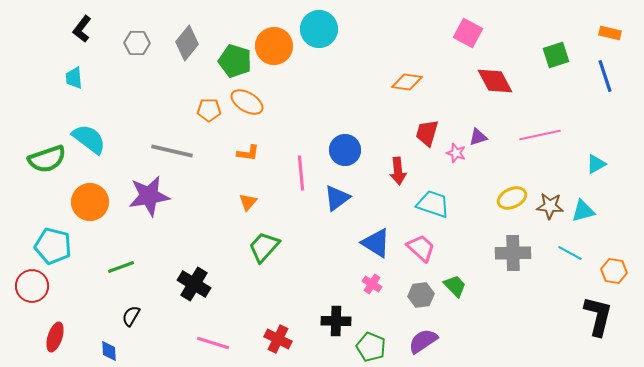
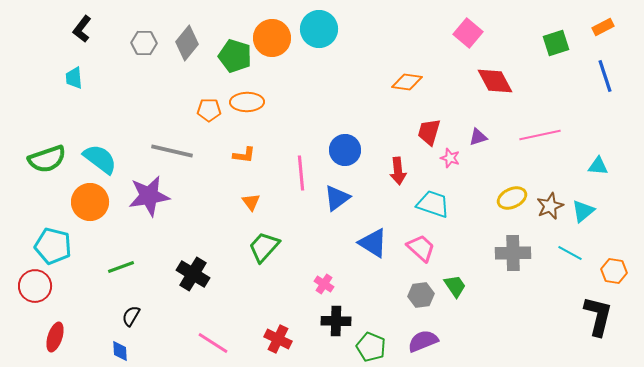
pink square at (468, 33): rotated 12 degrees clockwise
orange rectangle at (610, 33): moved 7 px left, 6 px up; rotated 40 degrees counterclockwise
gray hexagon at (137, 43): moved 7 px right
orange circle at (274, 46): moved 2 px left, 8 px up
green square at (556, 55): moved 12 px up
green pentagon at (235, 61): moved 5 px up
orange ellipse at (247, 102): rotated 32 degrees counterclockwise
red trapezoid at (427, 133): moved 2 px right, 1 px up
cyan semicircle at (89, 139): moved 11 px right, 20 px down
orange L-shape at (248, 153): moved 4 px left, 2 px down
pink star at (456, 153): moved 6 px left, 5 px down
cyan triangle at (596, 164): moved 2 px right, 2 px down; rotated 35 degrees clockwise
orange triangle at (248, 202): moved 3 px right; rotated 18 degrees counterclockwise
brown star at (550, 206): rotated 28 degrees counterclockwise
cyan triangle at (583, 211): rotated 25 degrees counterclockwise
blue triangle at (376, 243): moved 3 px left
black cross at (194, 284): moved 1 px left, 10 px up
pink cross at (372, 284): moved 48 px left
red circle at (32, 286): moved 3 px right
green trapezoid at (455, 286): rotated 10 degrees clockwise
purple semicircle at (423, 341): rotated 12 degrees clockwise
pink line at (213, 343): rotated 16 degrees clockwise
blue diamond at (109, 351): moved 11 px right
